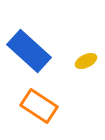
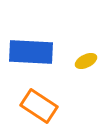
blue rectangle: moved 2 px right, 1 px down; rotated 39 degrees counterclockwise
